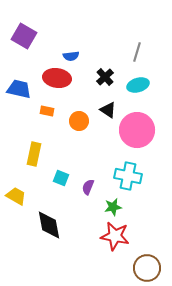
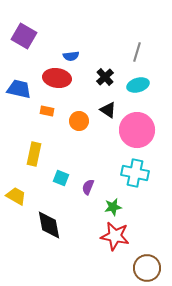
cyan cross: moved 7 px right, 3 px up
